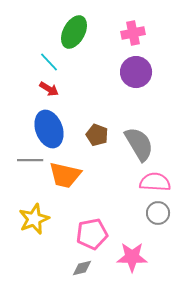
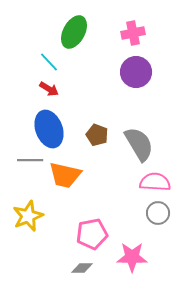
yellow star: moved 6 px left, 3 px up
gray diamond: rotated 15 degrees clockwise
